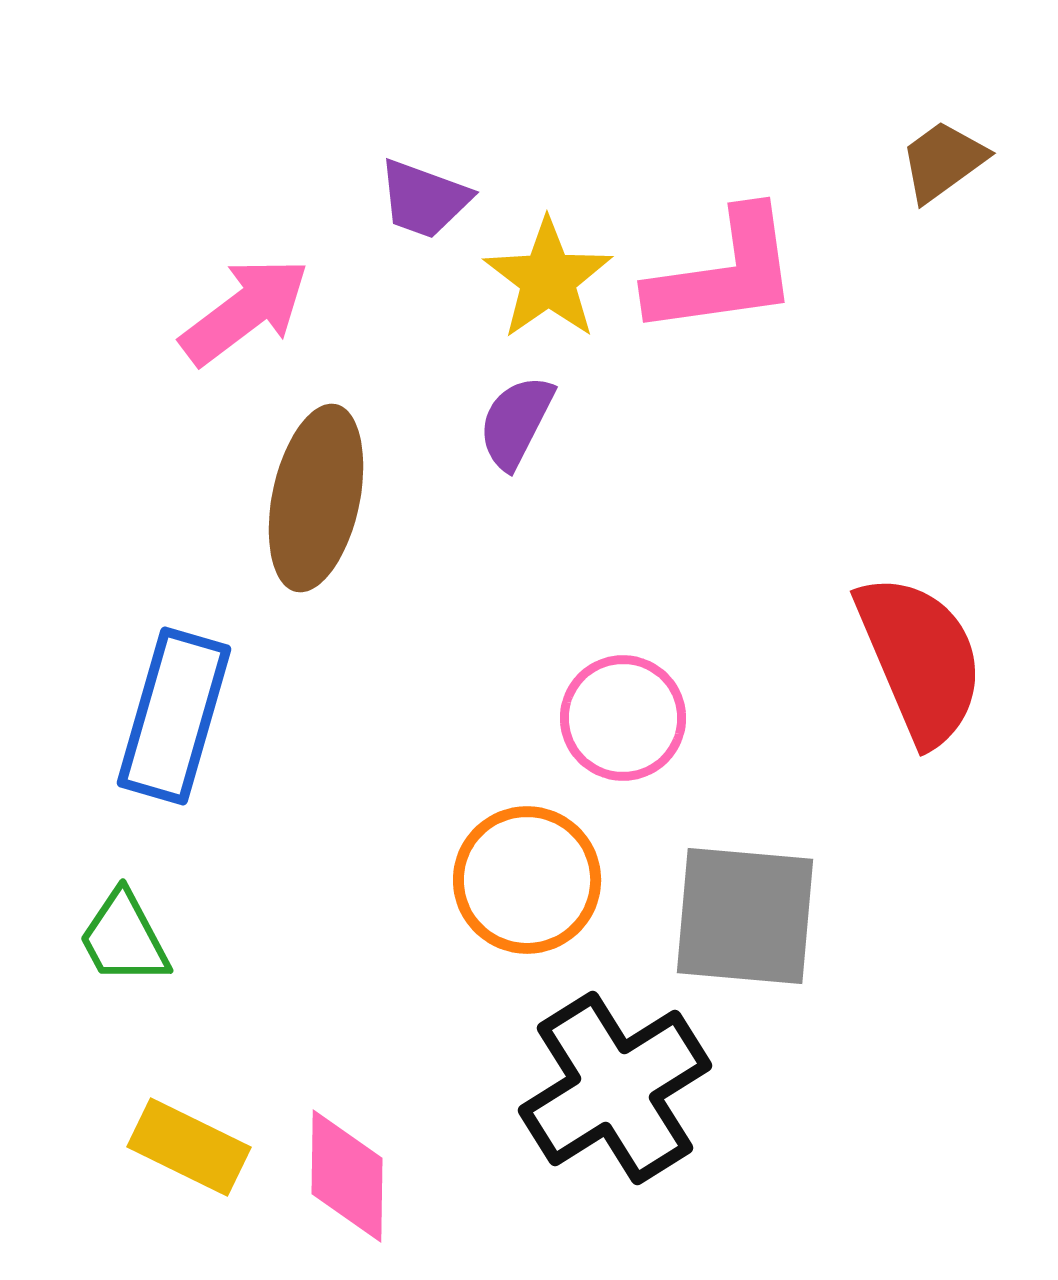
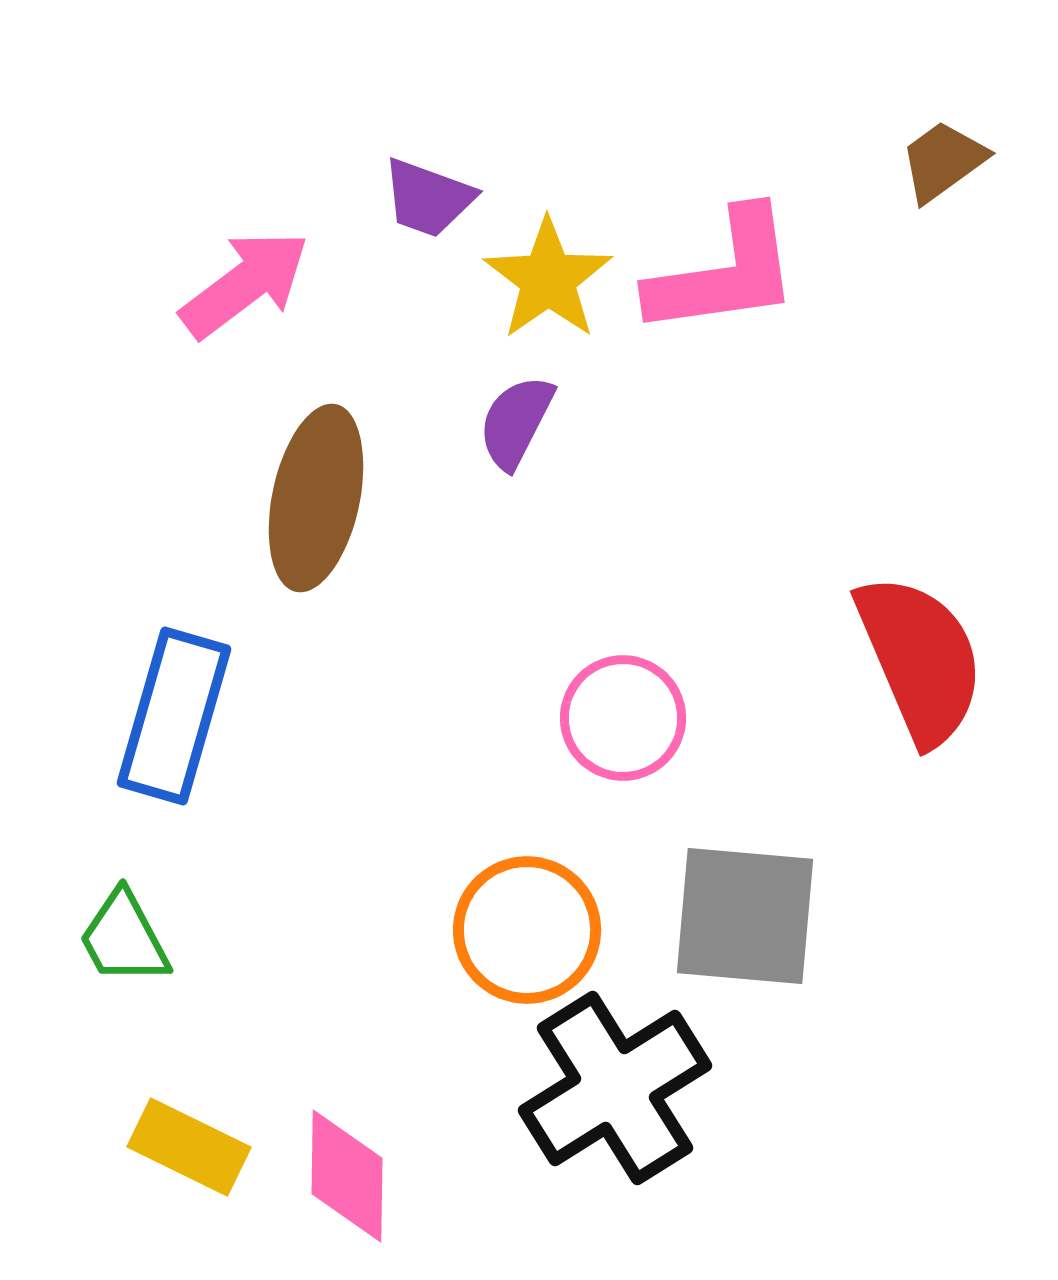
purple trapezoid: moved 4 px right, 1 px up
pink arrow: moved 27 px up
orange circle: moved 50 px down
